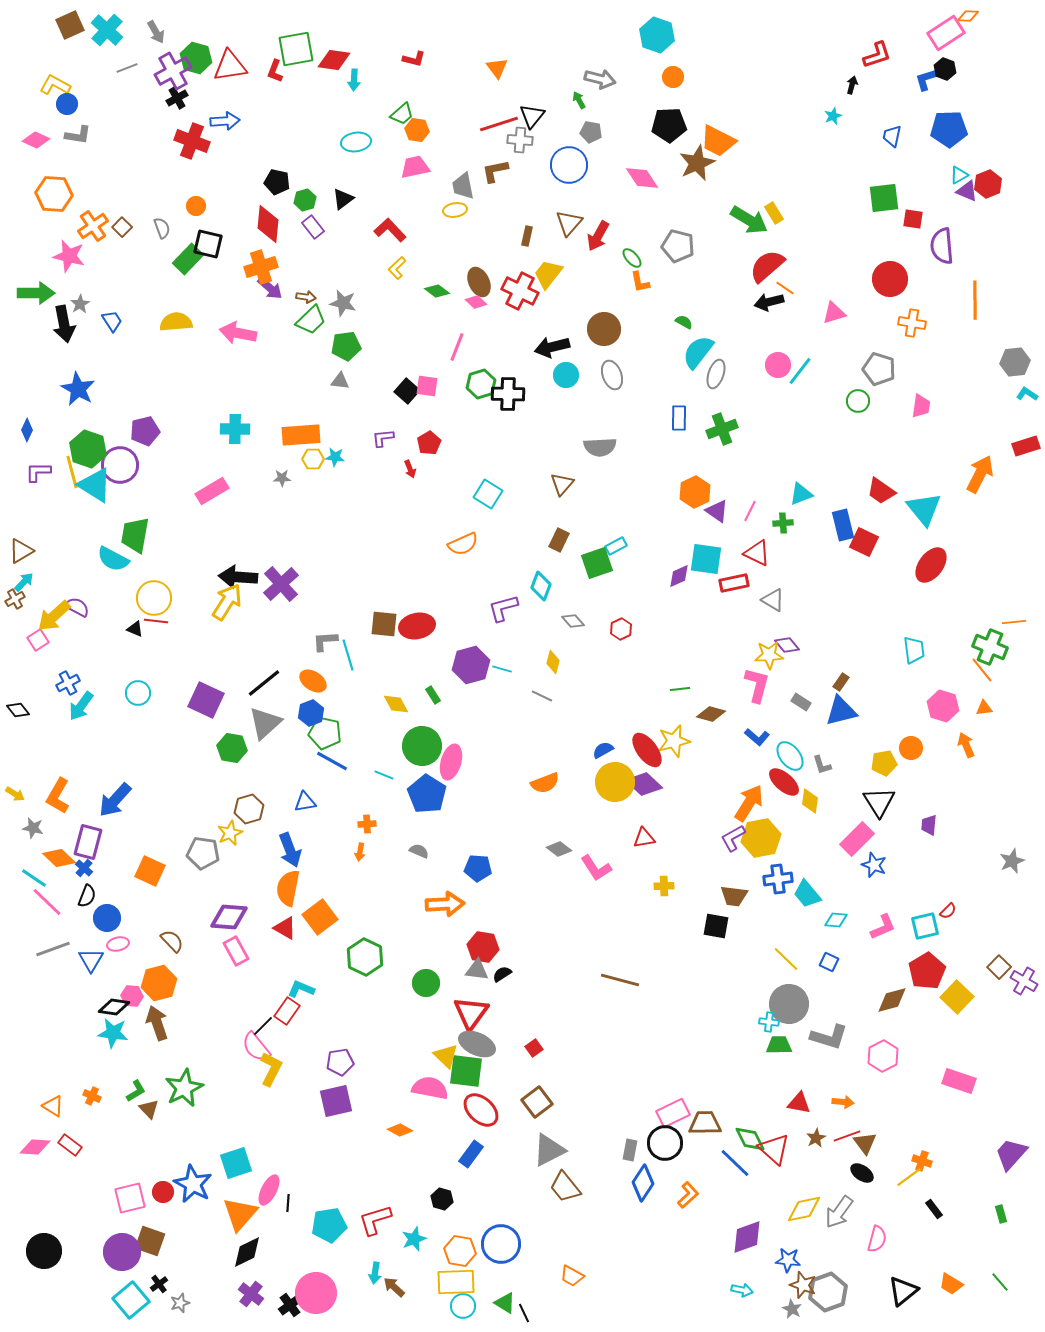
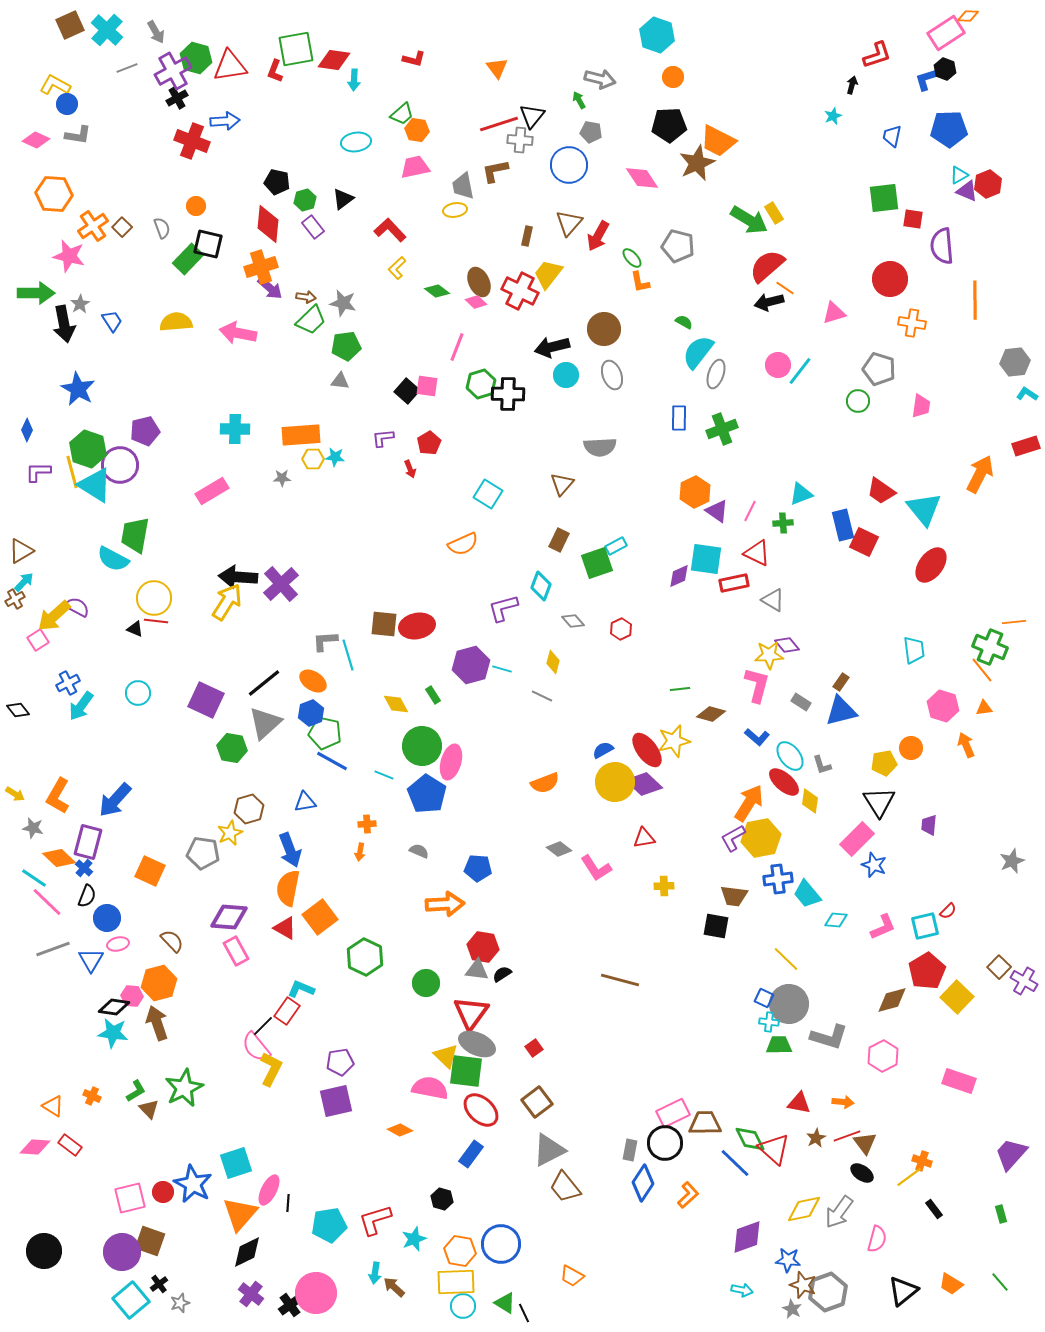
blue square at (829, 962): moved 65 px left, 36 px down
